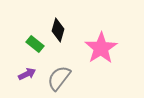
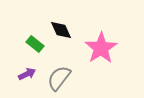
black diamond: moved 3 px right; rotated 40 degrees counterclockwise
